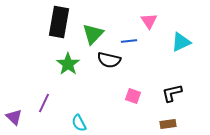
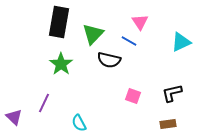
pink triangle: moved 9 px left, 1 px down
blue line: rotated 35 degrees clockwise
green star: moved 7 px left
